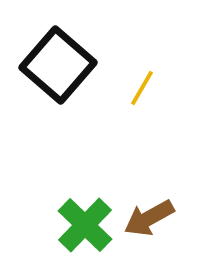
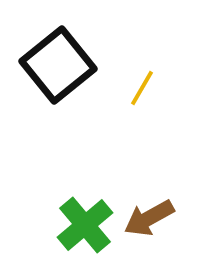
black square: rotated 10 degrees clockwise
green cross: rotated 6 degrees clockwise
